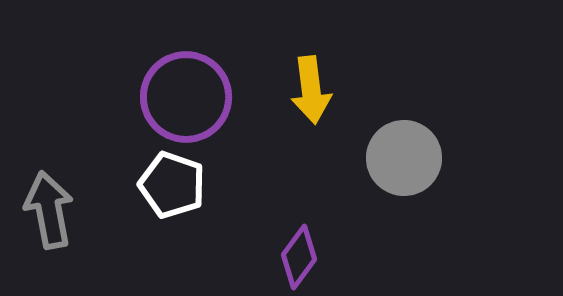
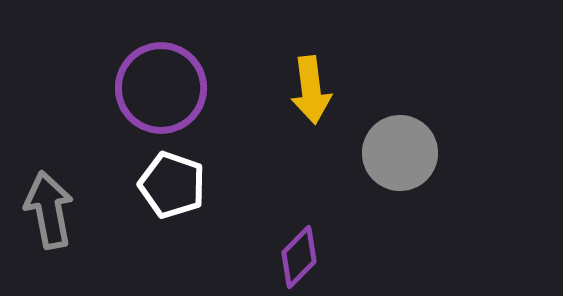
purple circle: moved 25 px left, 9 px up
gray circle: moved 4 px left, 5 px up
purple diamond: rotated 8 degrees clockwise
